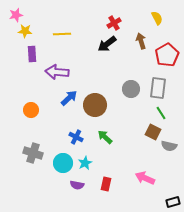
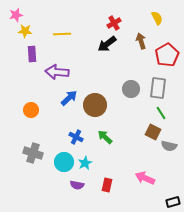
cyan circle: moved 1 px right, 1 px up
red rectangle: moved 1 px right, 1 px down
